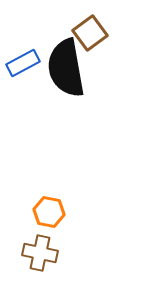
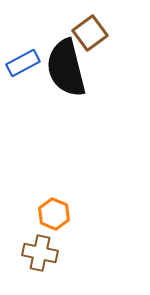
black semicircle: rotated 4 degrees counterclockwise
orange hexagon: moved 5 px right, 2 px down; rotated 12 degrees clockwise
